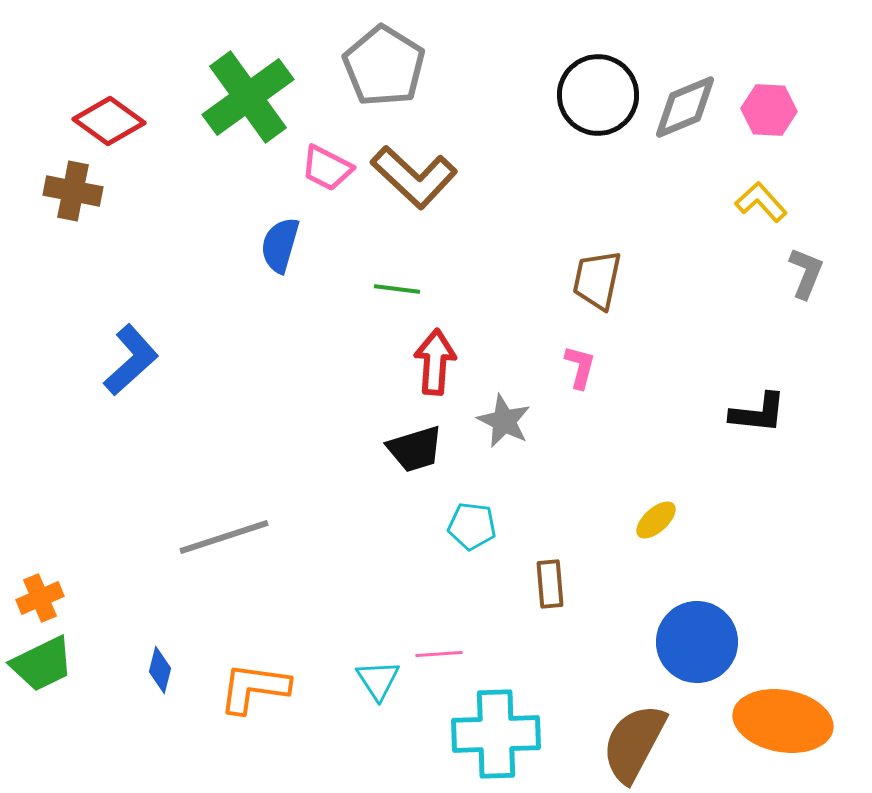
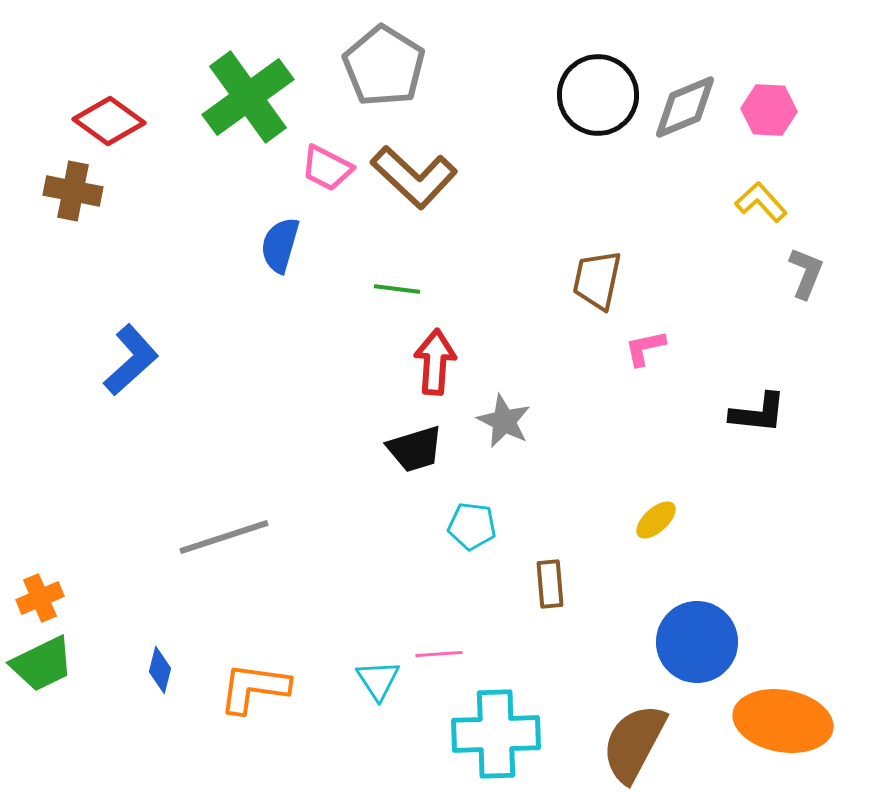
pink L-shape: moved 65 px right, 19 px up; rotated 117 degrees counterclockwise
